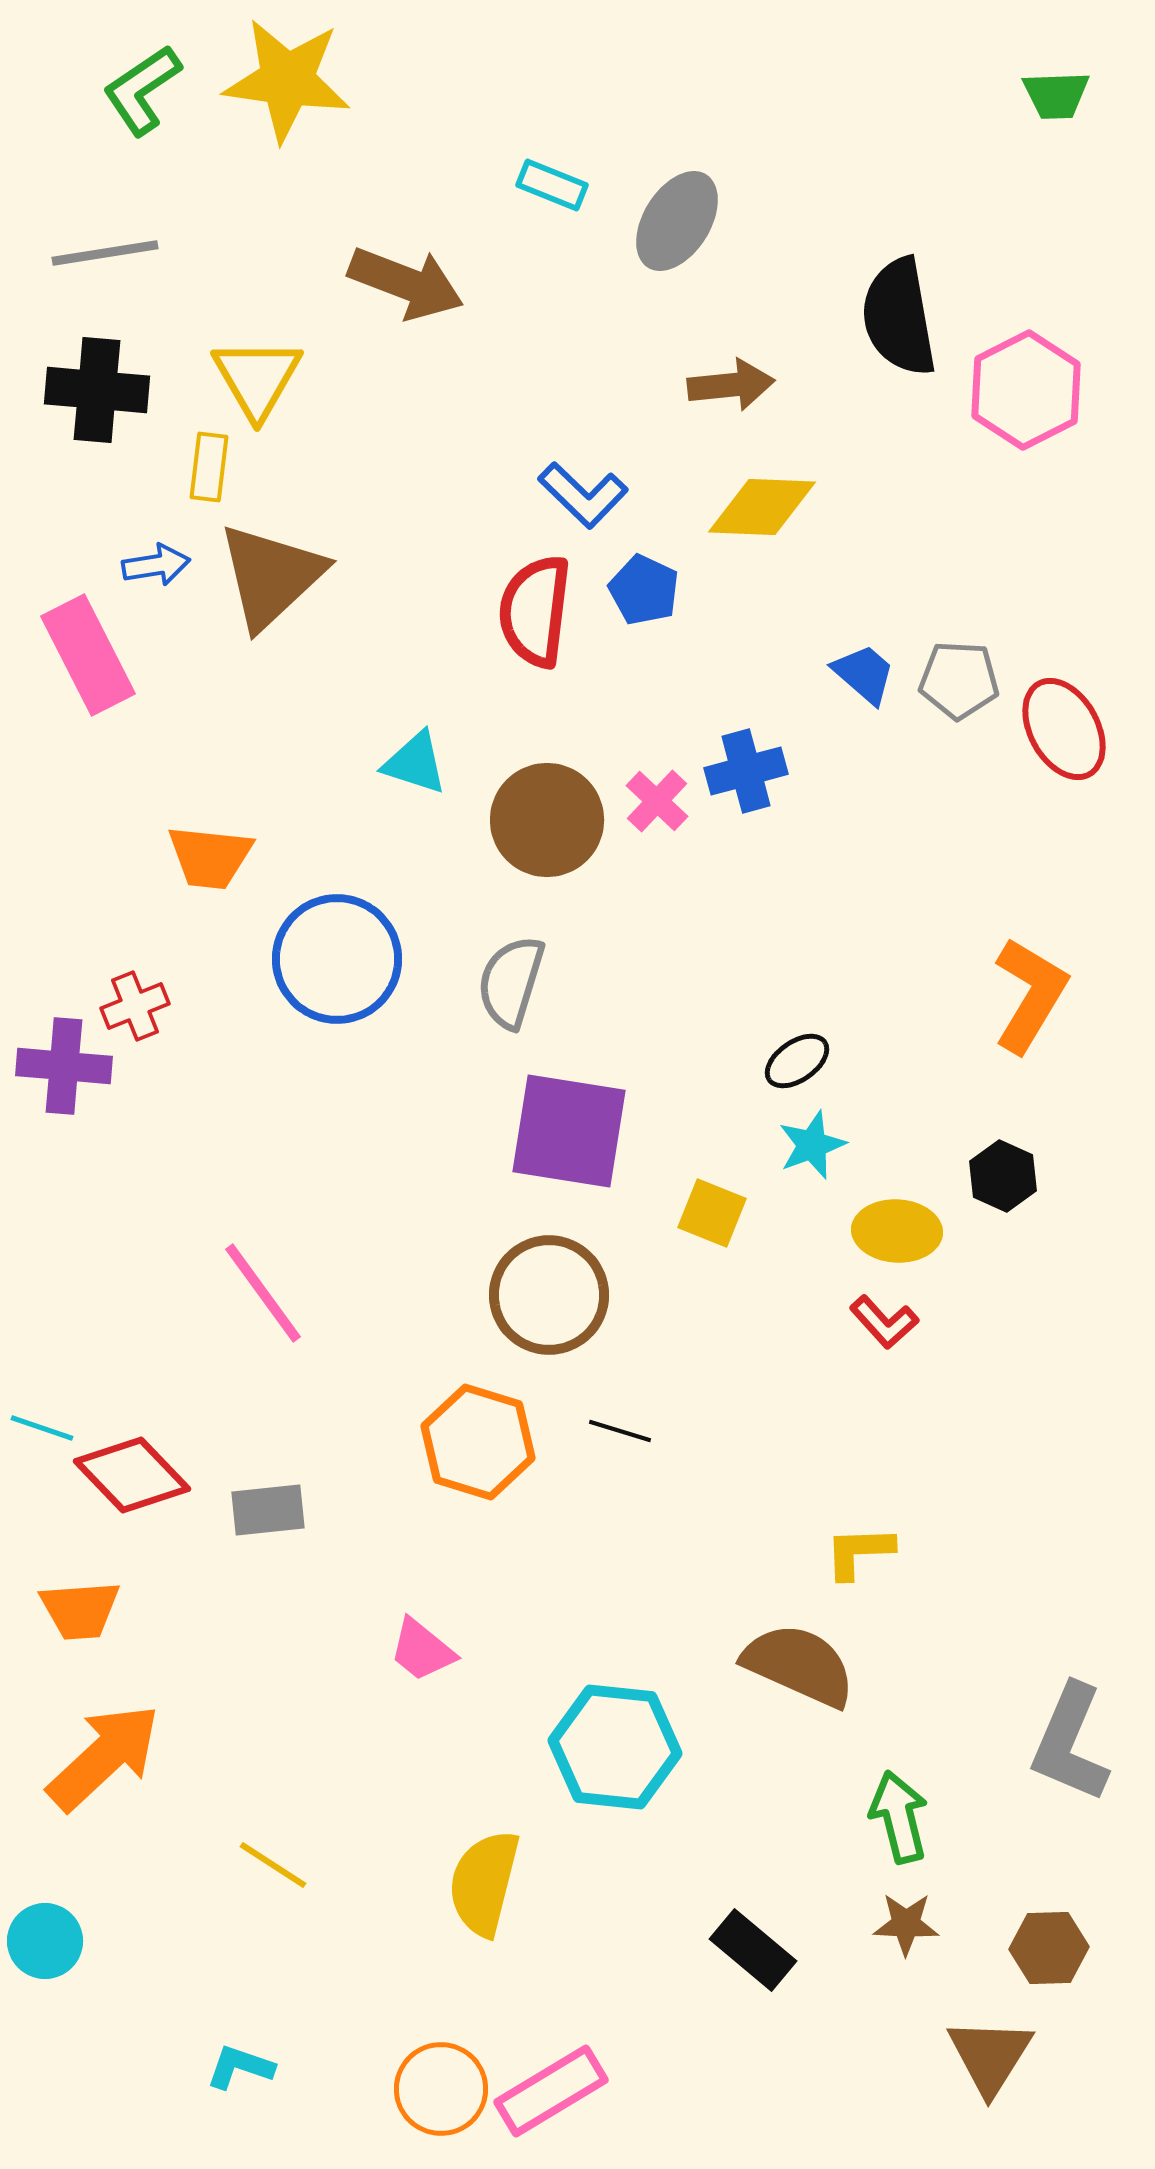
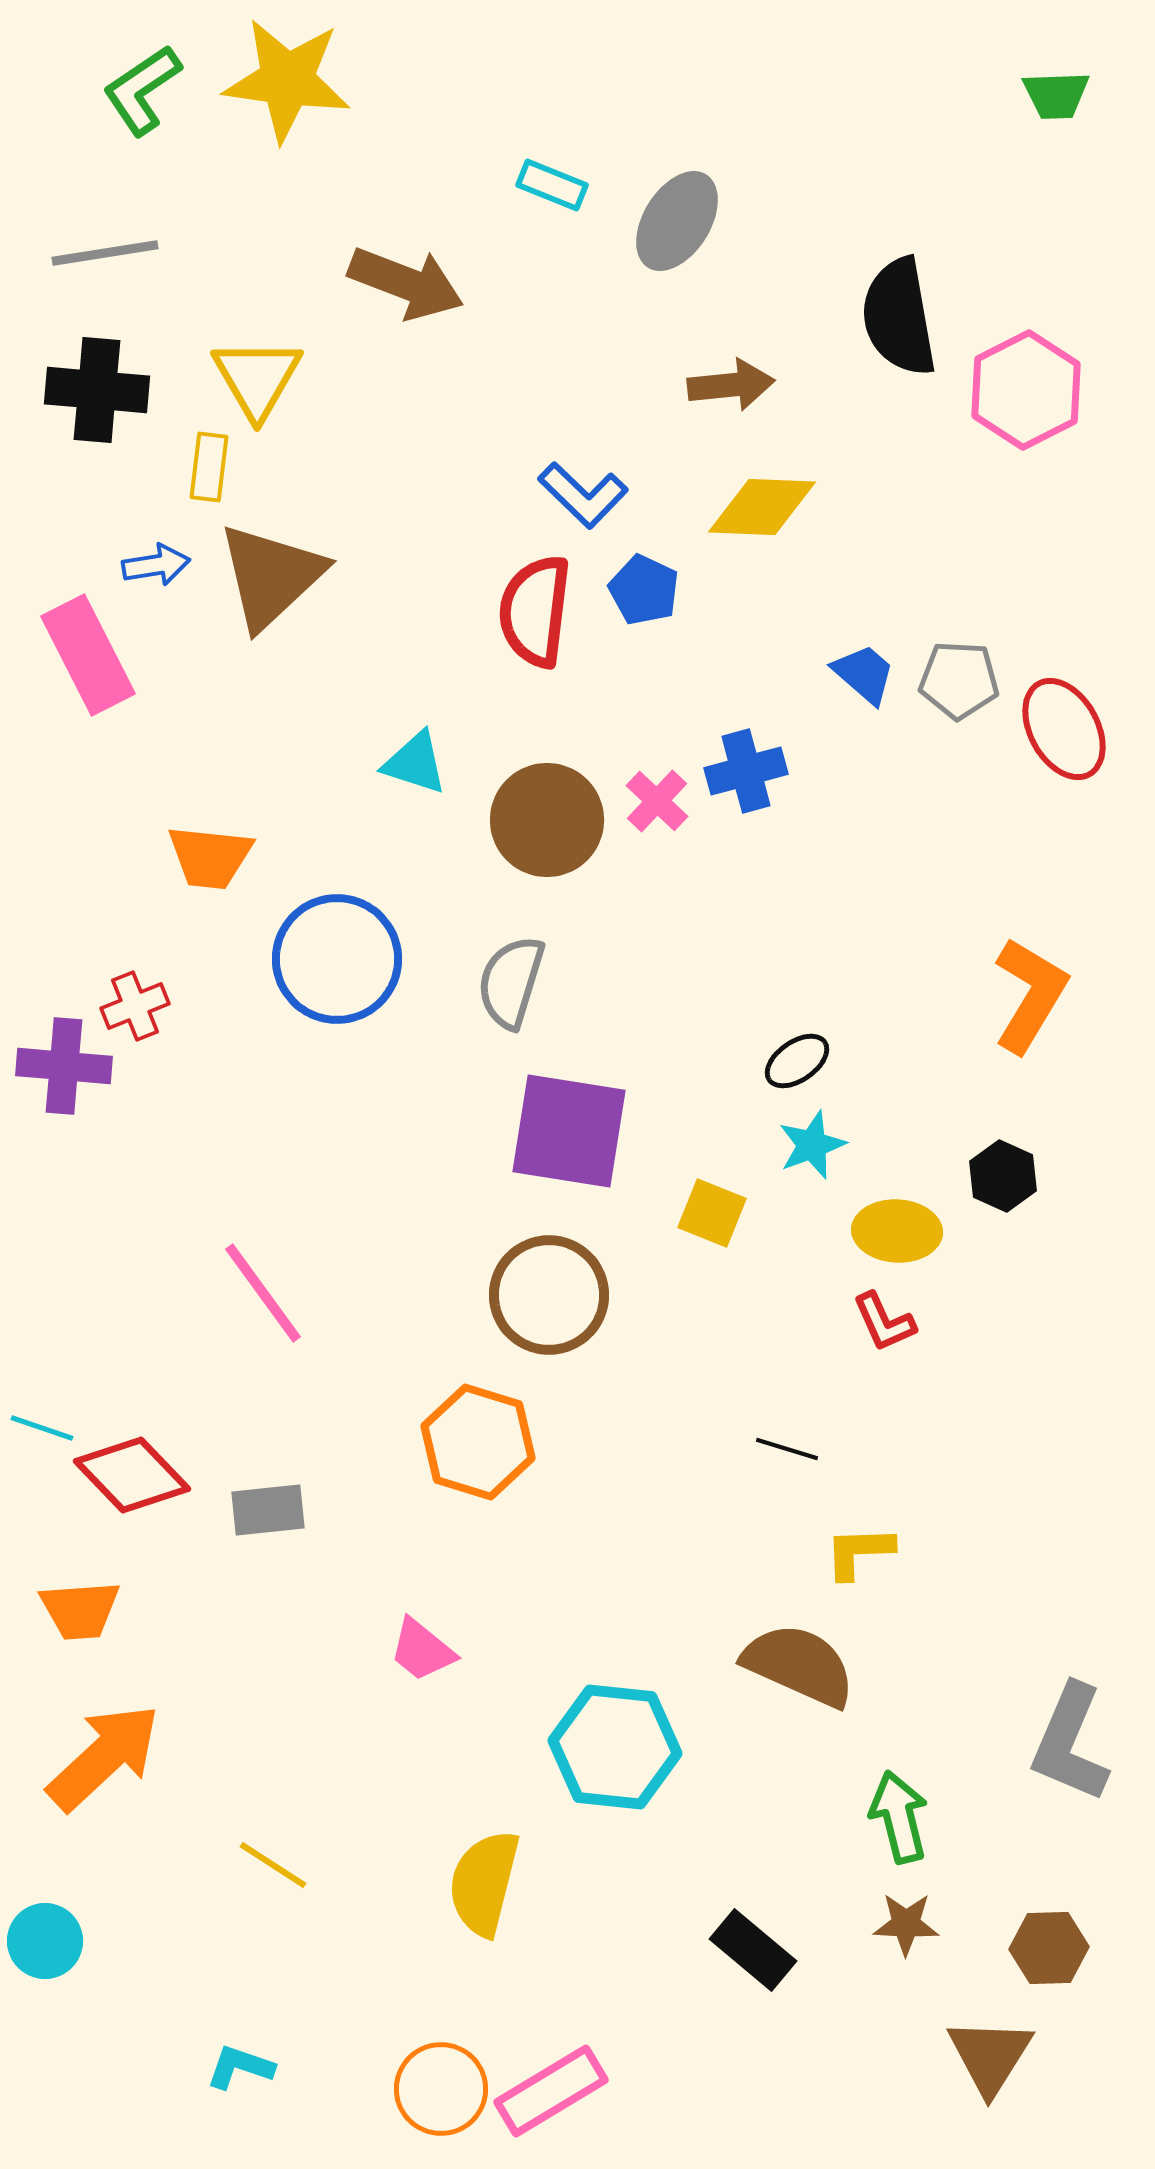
red L-shape at (884, 1322): rotated 18 degrees clockwise
black line at (620, 1431): moved 167 px right, 18 px down
